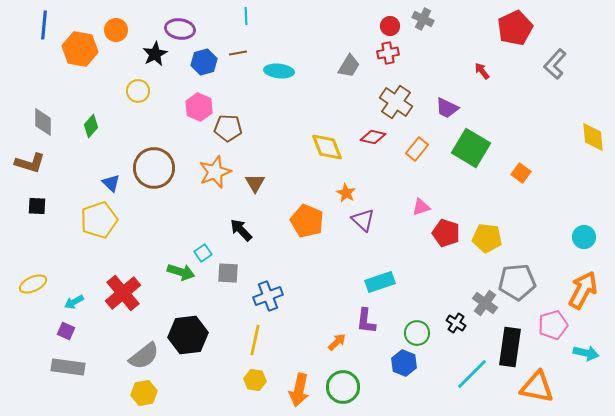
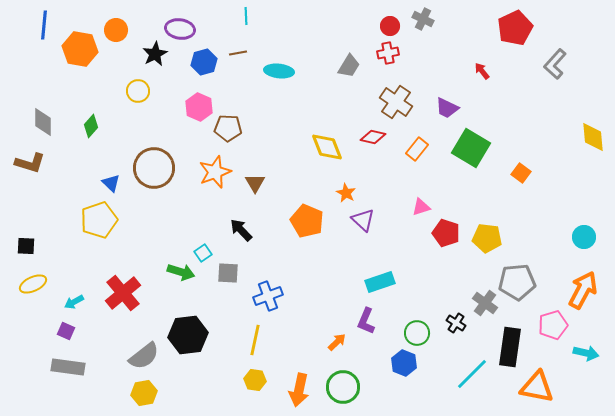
black square at (37, 206): moved 11 px left, 40 px down
purple L-shape at (366, 321): rotated 16 degrees clockwise
